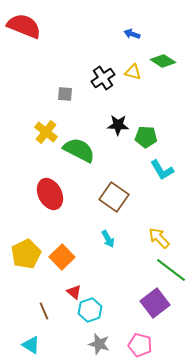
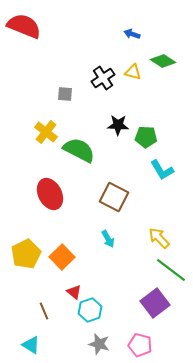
brown square: rotated 8 degrees counterclockwise
